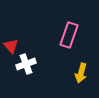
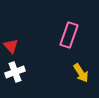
white cross: moved 11 px left, 8 px down
yellow arrow: rotated 48 degrees counterclockwise
